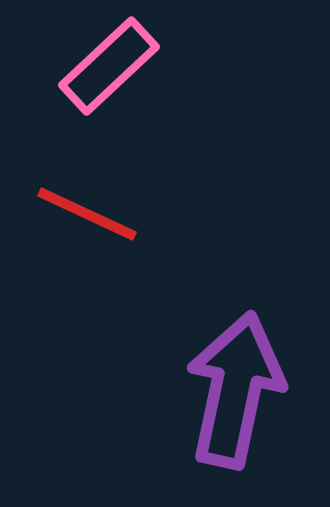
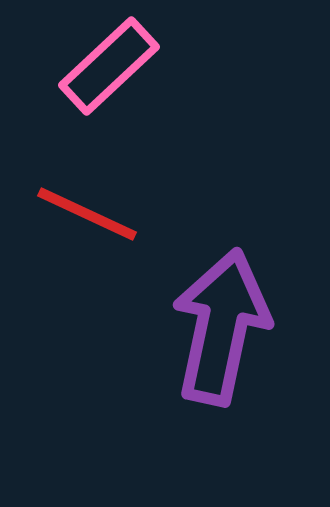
purple arrow: moved 14 px left, 63 px up
